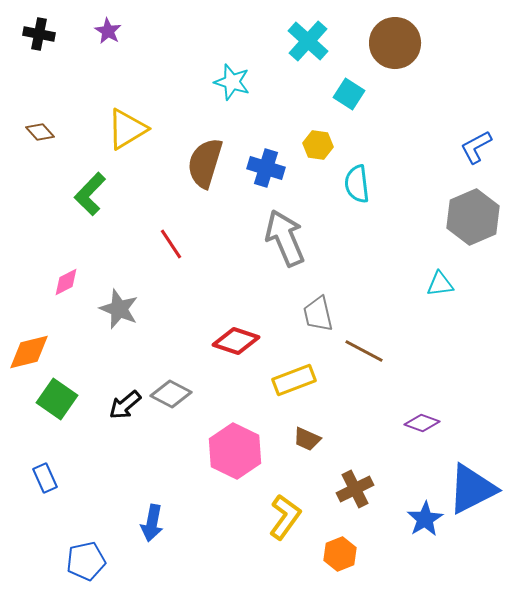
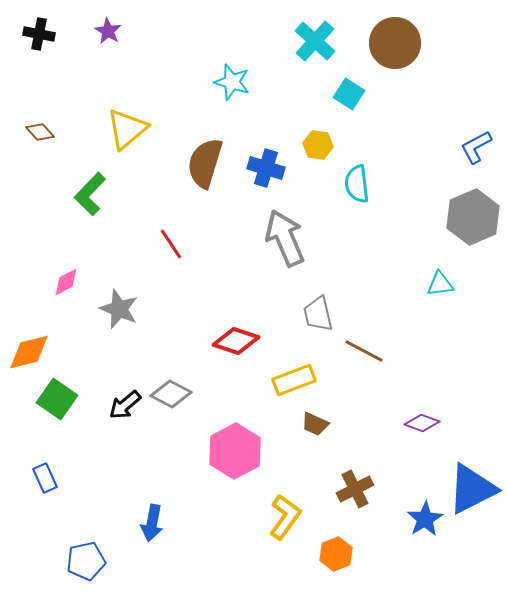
cyan cross: moved 7 px right
yellow triangle: rotated 9 degrees counterclockwise
brown trapezoid: moved 8 px right, 15 px up
pink hexagon: rotated 6 degrees clockwise
orange hexagon: moved 4 px left
